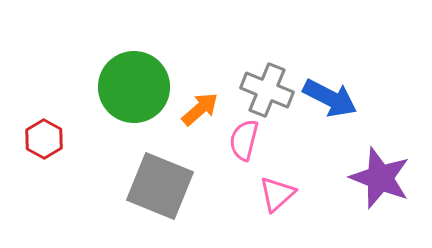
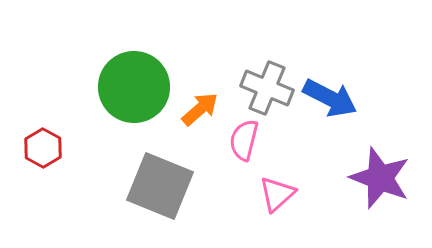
gray cross: moved 2 px up
red hexagon: moved 1 px left, 9 px down
